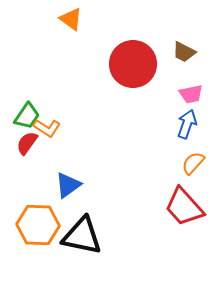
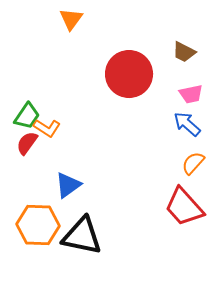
orange triangle: rotated 30 degrees clockwise
red circle: moved 4 px left, 10 px down
blue arrow: rotated 68 degrees counterclockwise
